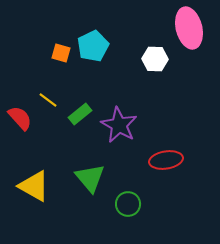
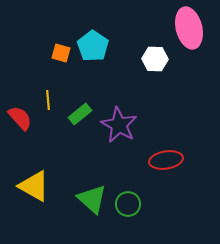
cyan pentagon: rotated 12 degrees counterclockwise
yellow line: rotated 48 degrees clockwise
green triangle: moved 2 px right, 21 px down; rotated 8 degrees counterclockwise
